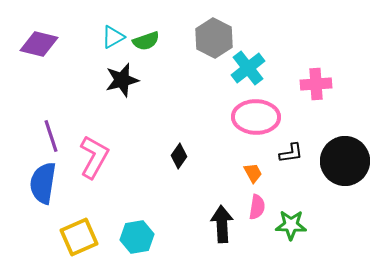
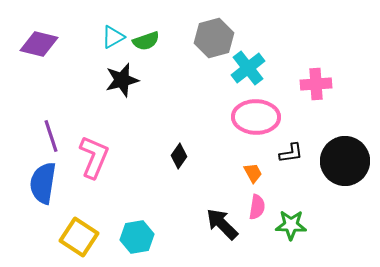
gray hexagon: rotated 18 degrees clockwise
pink L-shape: rotated 6 degrees counterclockwise
black arrow: rotated 42 degrees counterclockwise
yellow square: rotated 33 degrees counterclockwise
